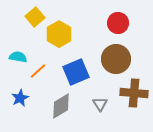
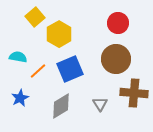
blue square: moved 6 px left, 3 px up
